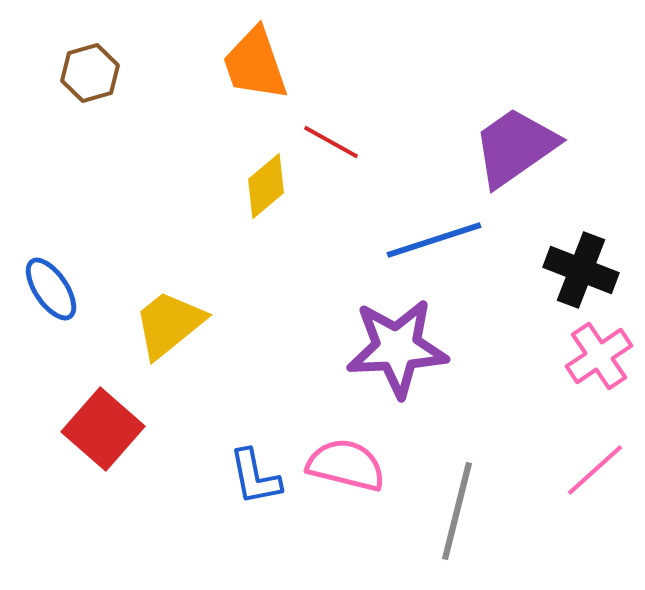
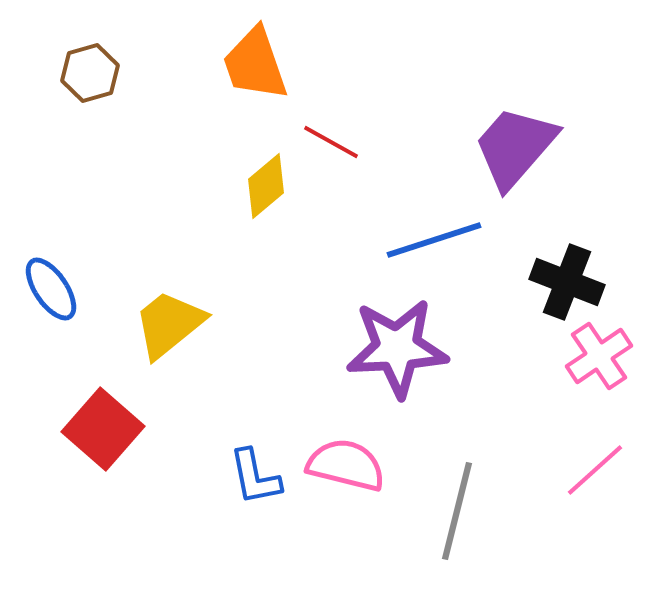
purple trapezoid: rotated 14 degrees counterclockwise
black cross: moved 14 px left, 12 px down
